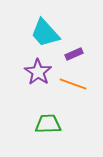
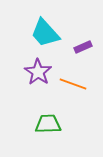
purple rectangle: moved 9 px right, 7 px up
